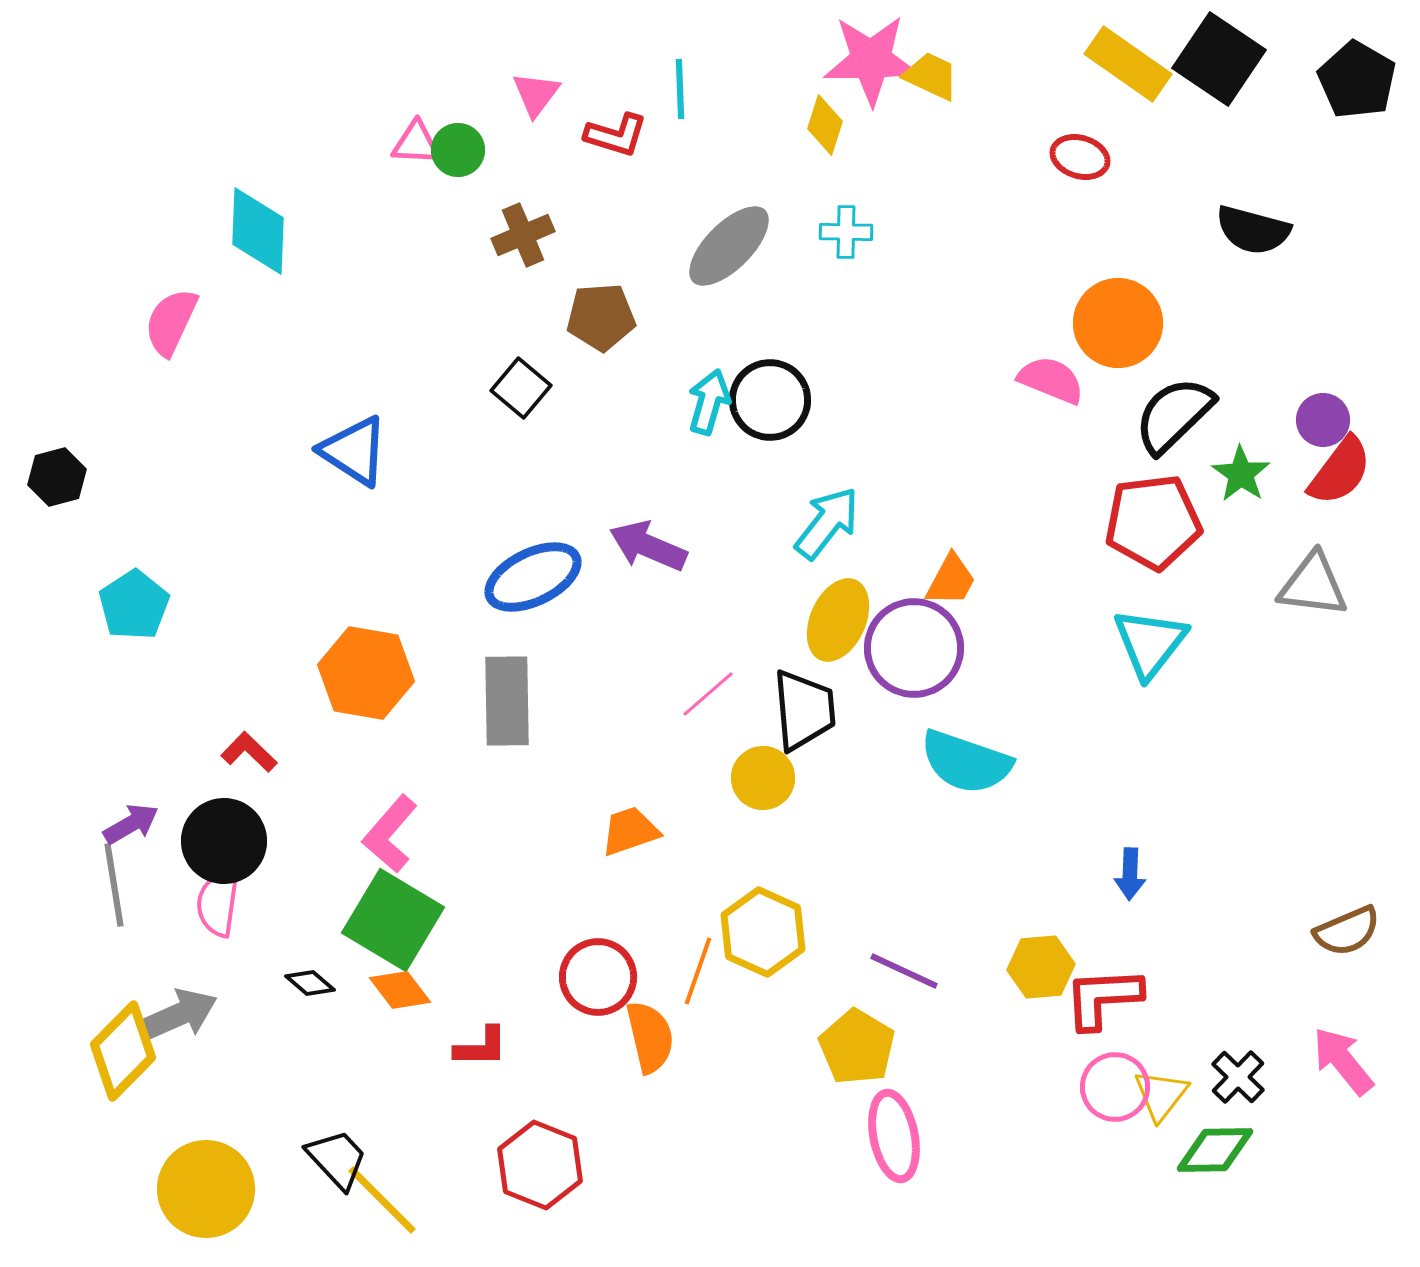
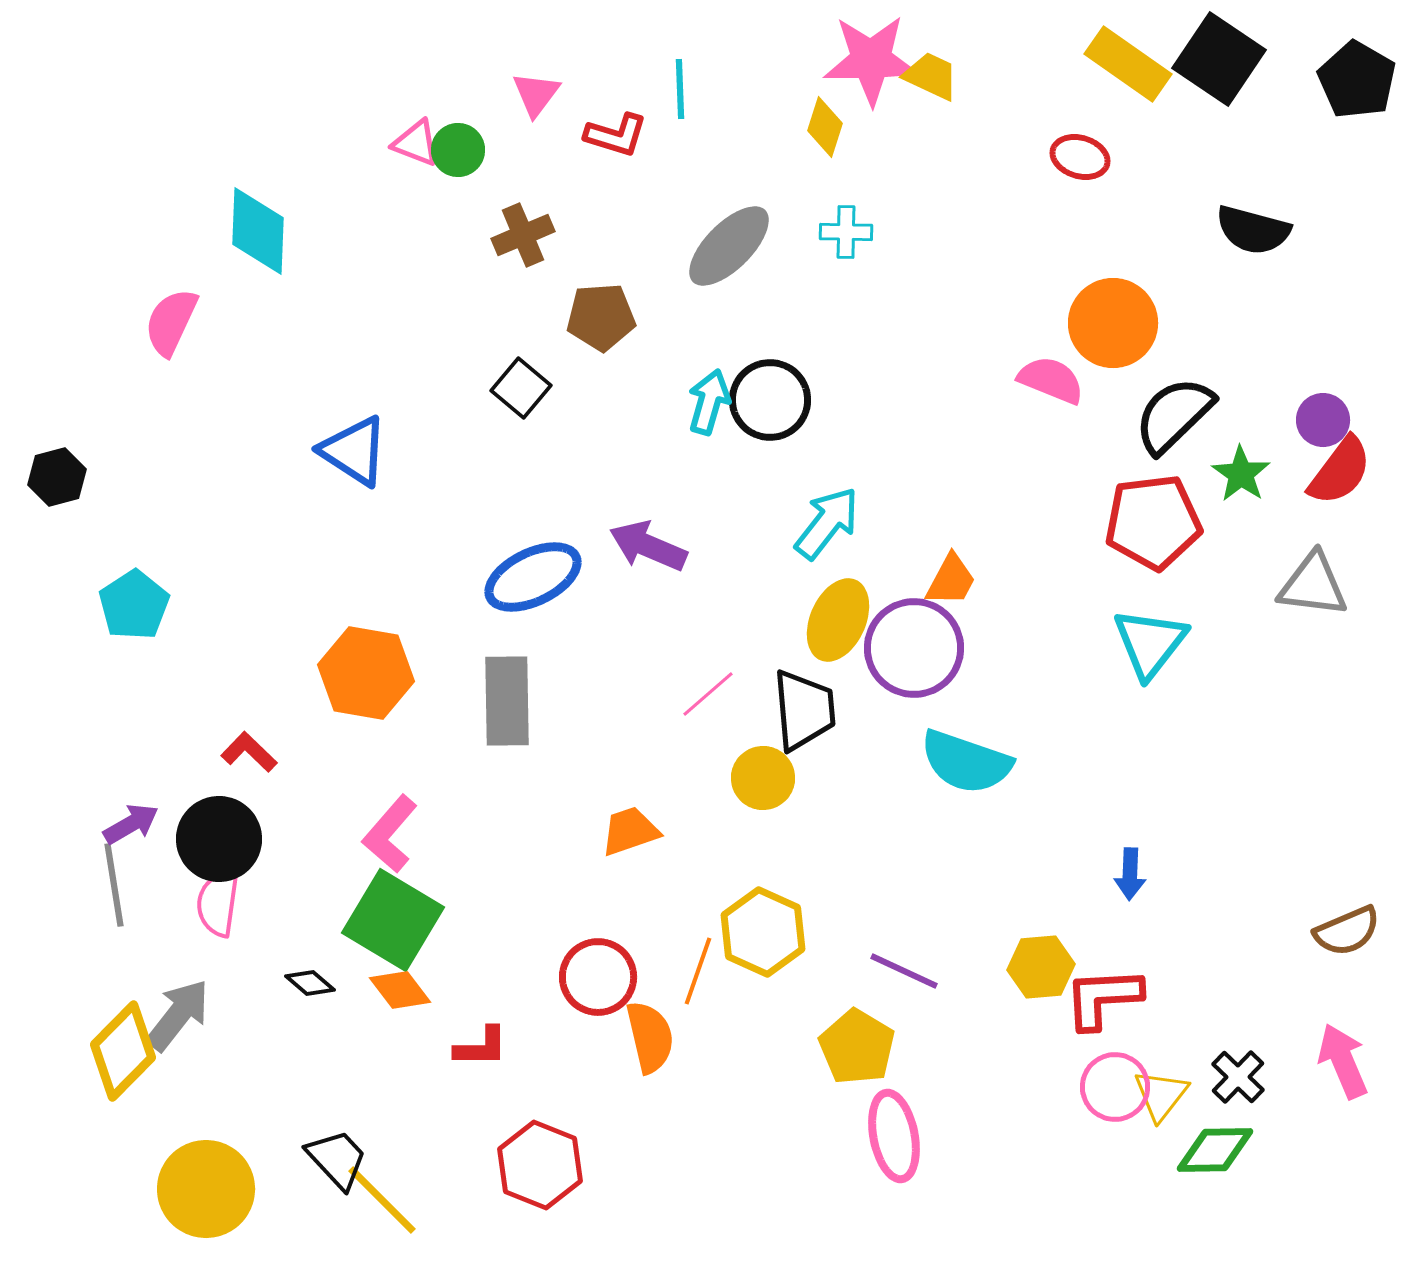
yellow diamond at (825, 125): moved 2 px down
pink triangle at (416, 143): rotated 18 degrees clockwise
orange circle at (1118, 323): moved 5 px left
black circle at (224, 841): moved 5 px left, 2 px up
gray arrow at (178, 1015): rotated 28 degrees counterclockwise
pink arrow at (1343, 1061): rotated 16 degrees clockwise
